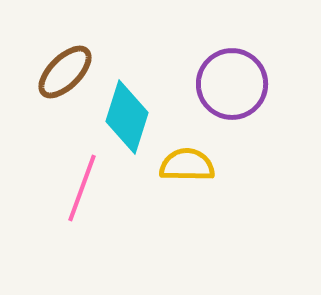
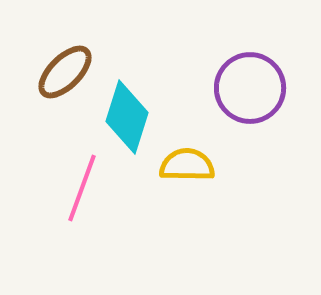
purple circle: moved 18 px right, 4 px down
